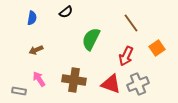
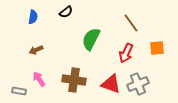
blue semicircle: moved 1 px right, 1 px up
orange square: rotated 28 degrees clockwise
red arrow: moved 3 px up
